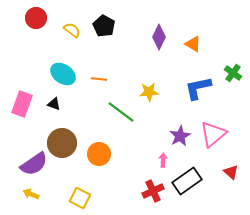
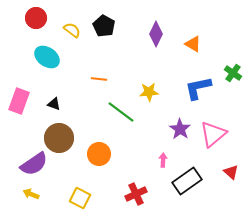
purple diamond: moved 3 px left, 3 px up
cyan ellipse: moved 16 px left, 17 px up
pink rectangle: moved 3 px left, 3 px up
purple star: moved 7 px up; rotated 10 degrees counterclockwise
brown circle: moved 3 px left, 5 px up
red cross: moved 17 px left, 3 px down
